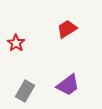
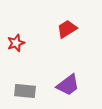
red star: rotated 18 degrees clockwise
gray rectangle: rotated 65 degrees clockwise
